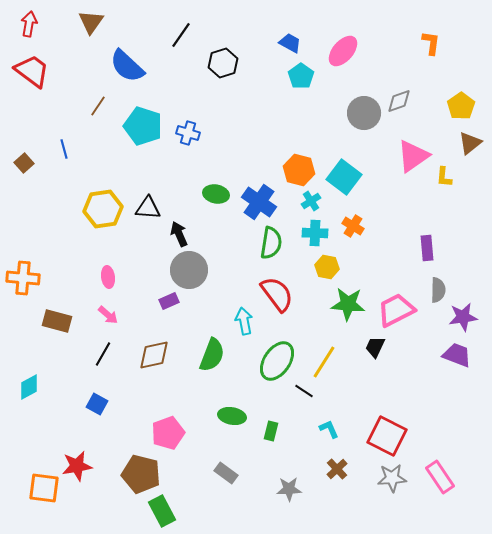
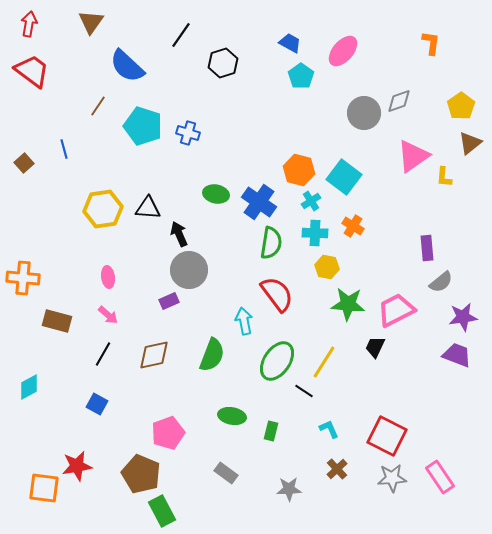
gray semicircle at (438, 290): moved 3 px right, 8 px up; rotated 50 degrees clockwise
brown pentagon at (141, 474): rotated 9 degrees clockwise
